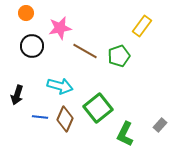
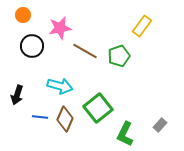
orange circle: moved 3 px left, 2 px down
